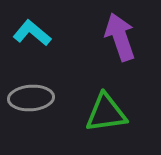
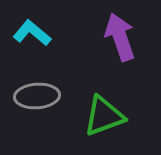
gray ellipse: moved 6 px right, 2 px up
green triangle: moved 2 px left, 3 px down; rotated 12 degrees counterclockwise
